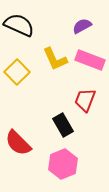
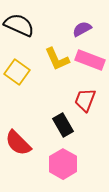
purple semicircle: moved 3 px down
yellow L-shape: moved 2 px right
yellow square: rotated 10 degrees counterclockwise
pink hexagon: rotated 8 degrees counterclockwise
